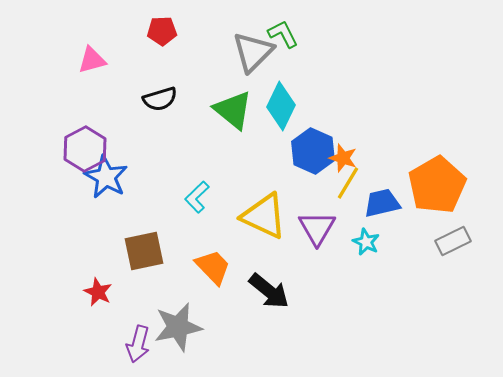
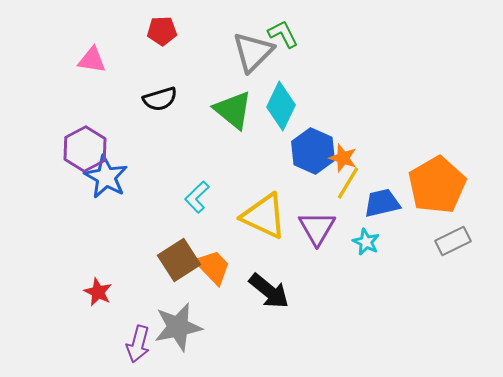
pink triangle: rotated 24 degrees clockwise
brown square: moved 35 px right, 9 px down; rotated 21 degrees counterclockwise
